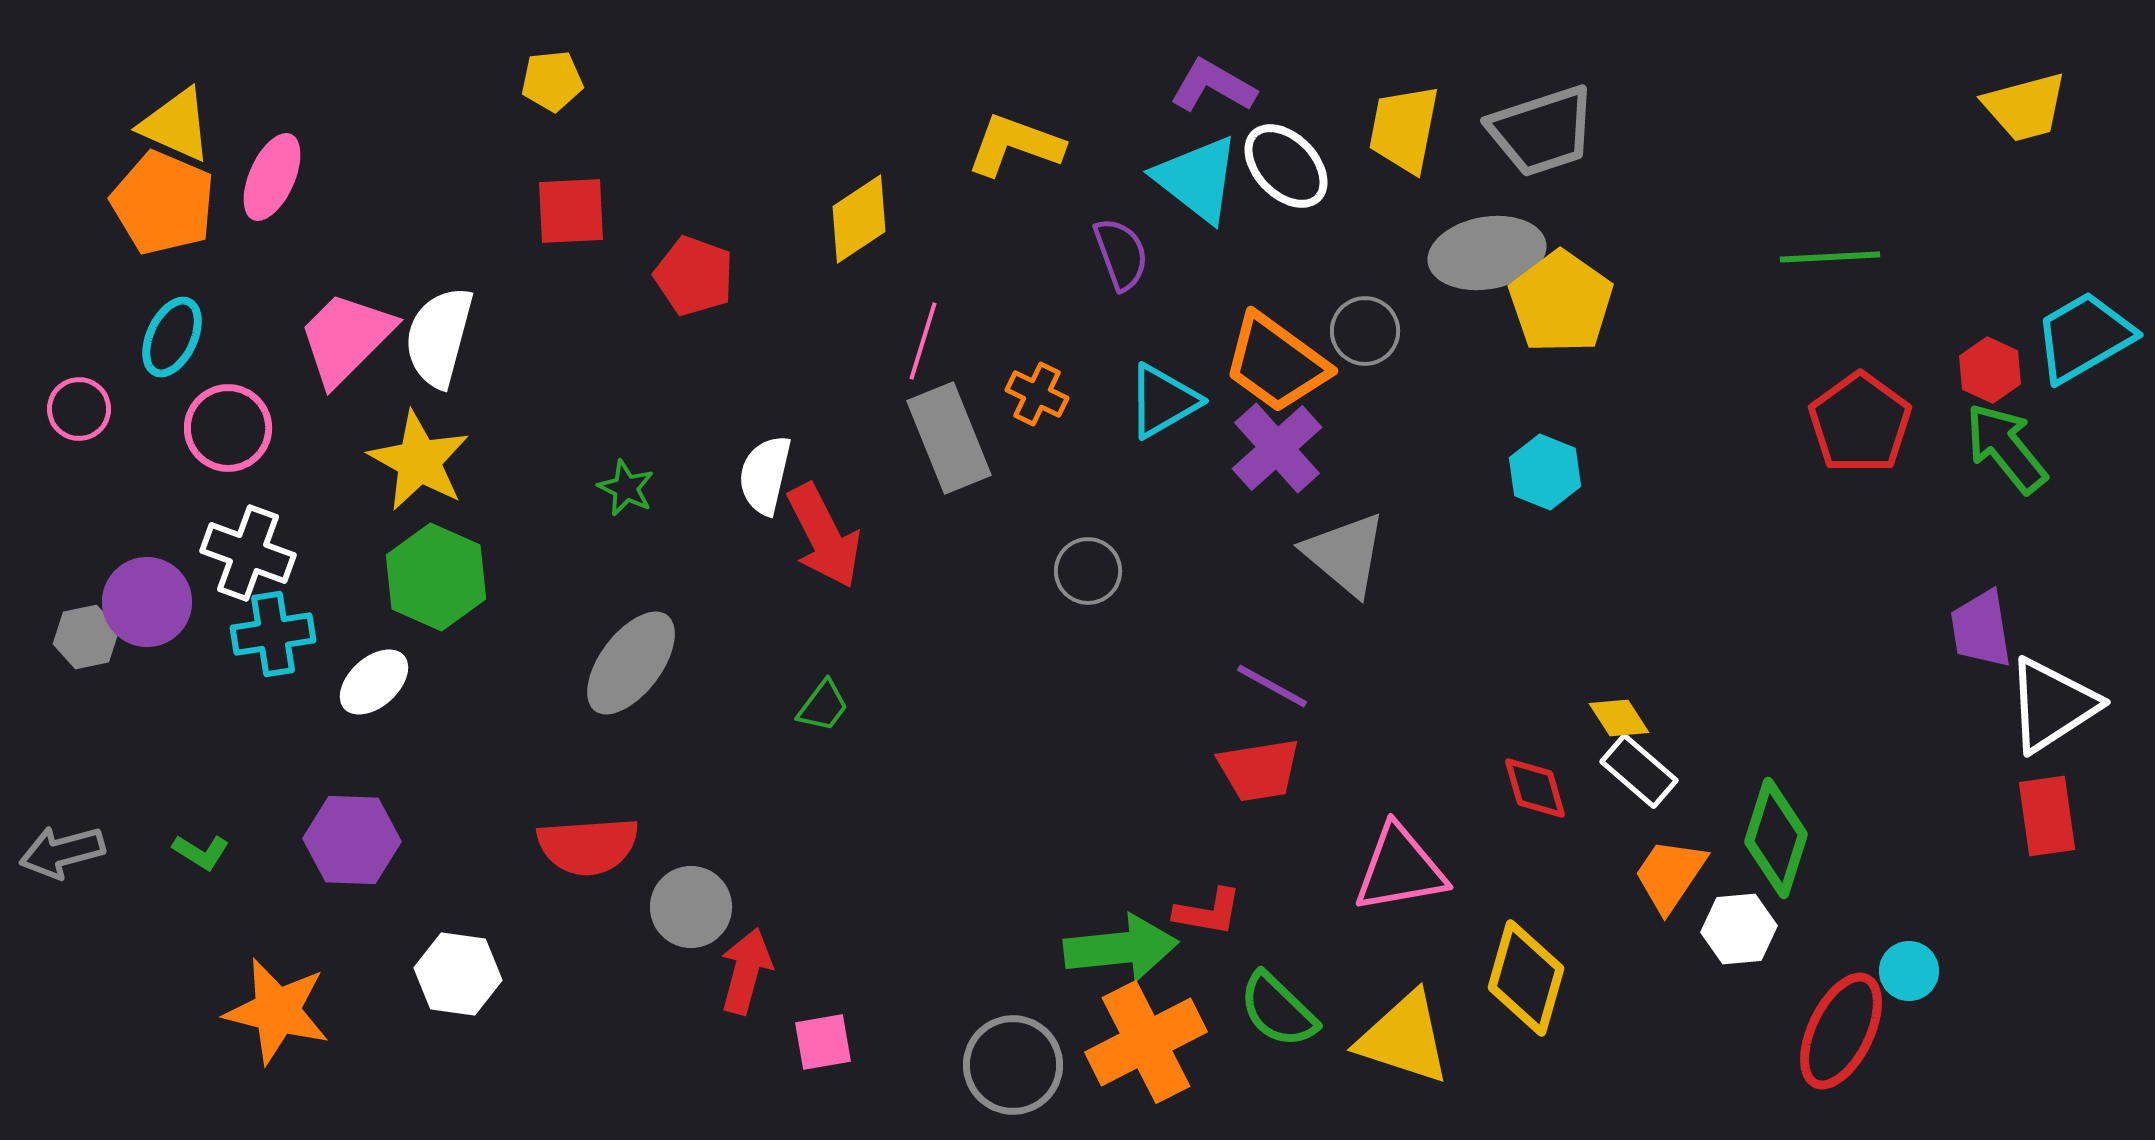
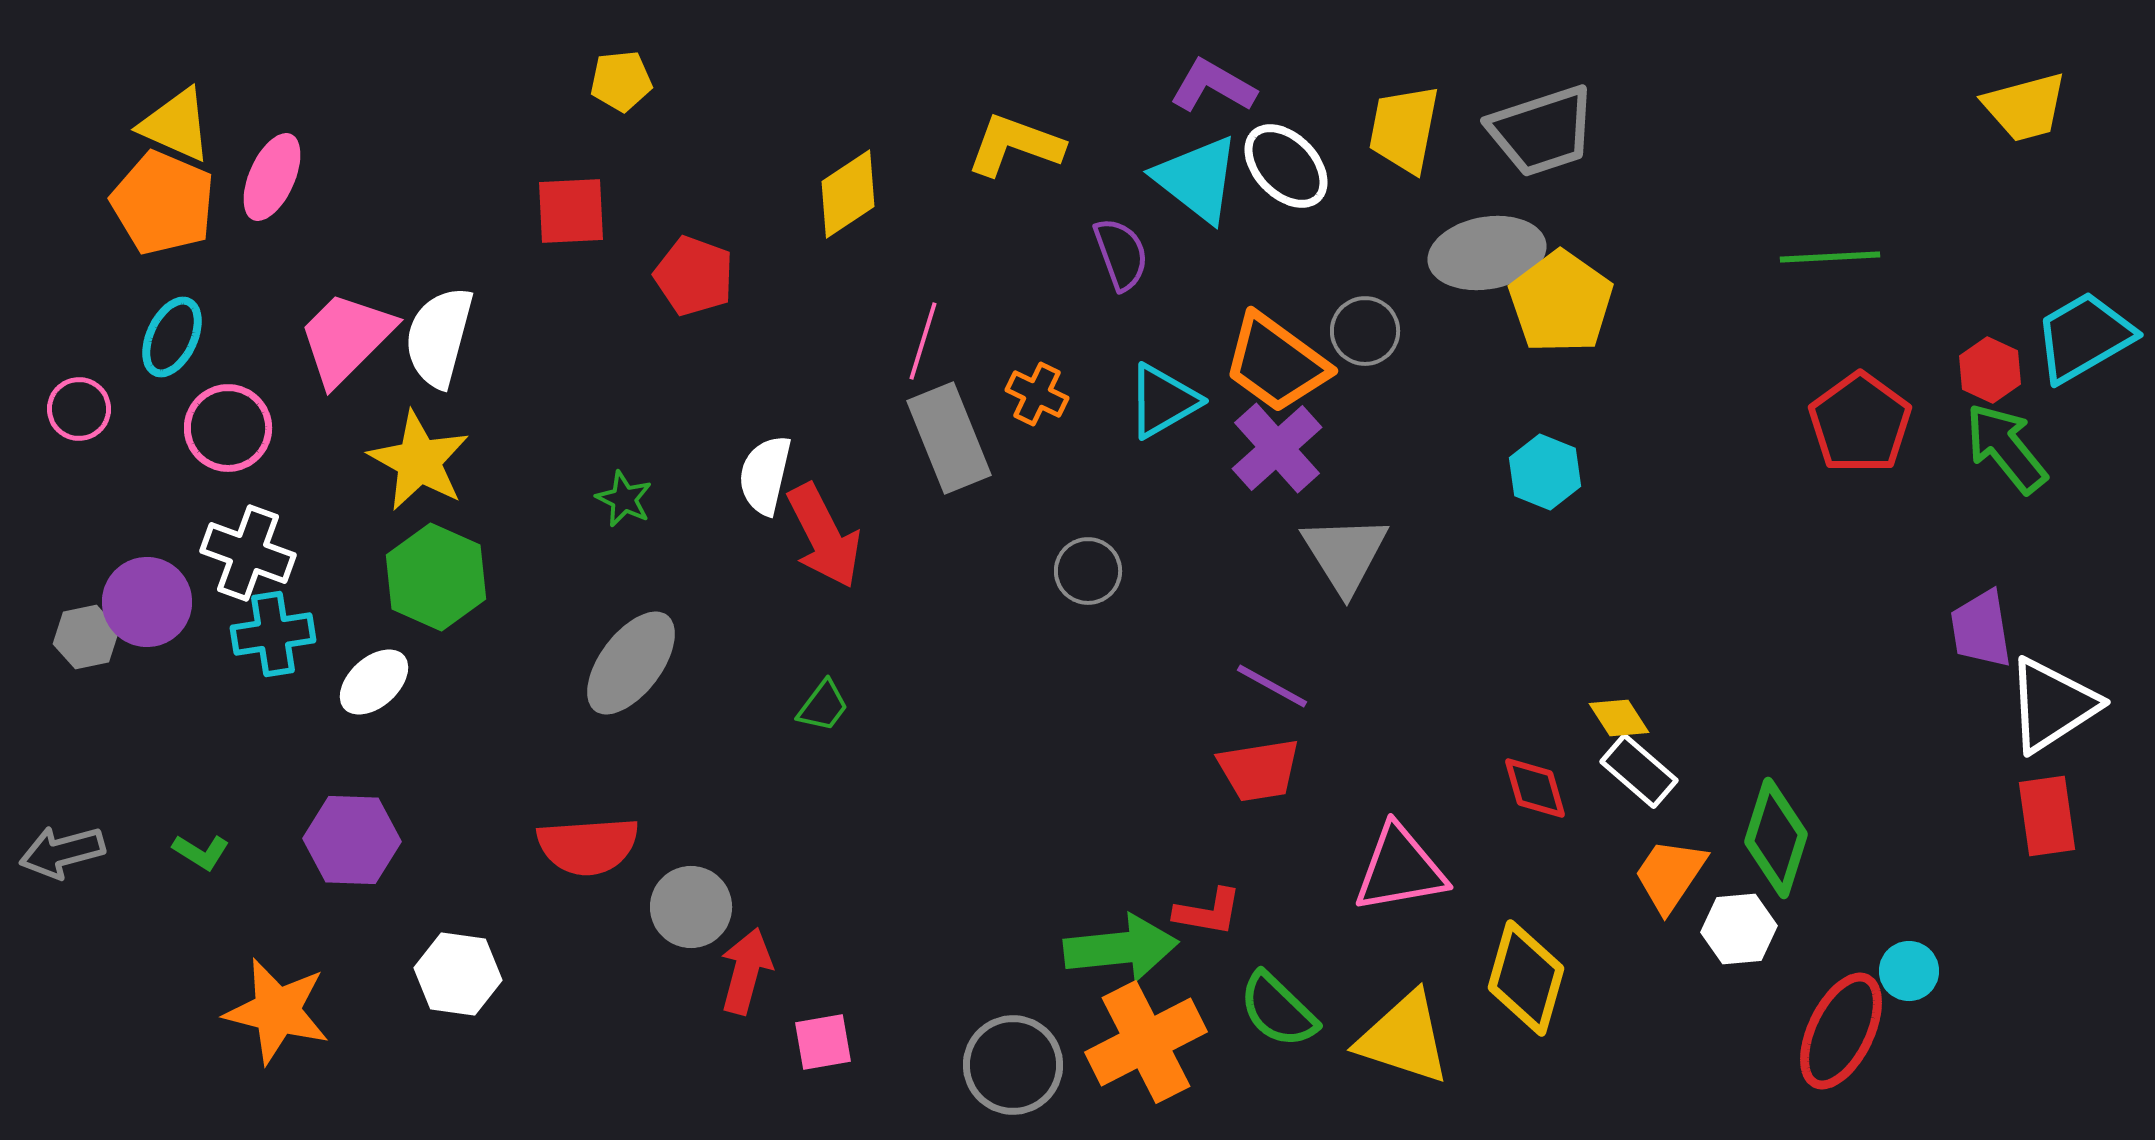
yellow pentagon at (552, 81): moved 69 px right
yellow diamond at (859, 219): moved 11 px left, 25 px up
green star at (626, 488): moved 2 px left, 11 px down
gray triangle at (1345, 554): rotated 18 degrees clockwise
